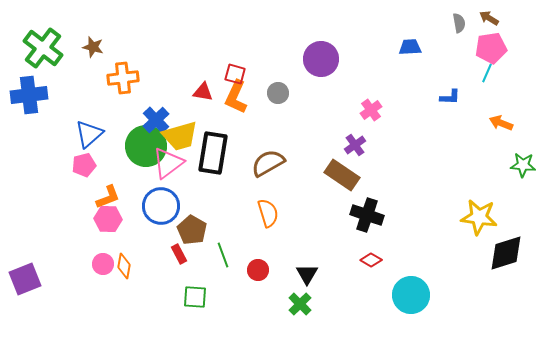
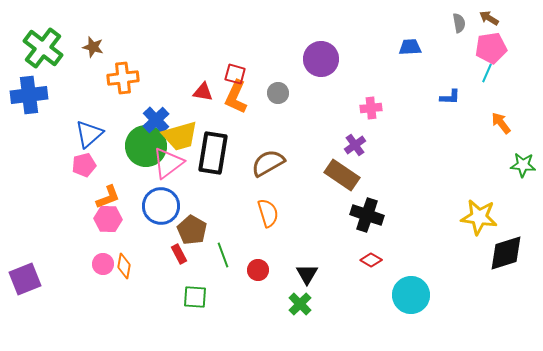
pink cross at (371, 110): moved 2 px up; rotated 30 degrees clockwise
orange arrow at (501, 123): rotated 30 degrees clockwise
